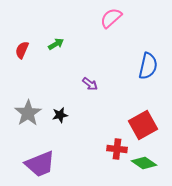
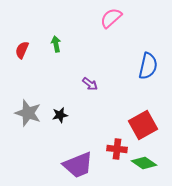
green arrow: rotated 70 degrees counterclockwise
gray star: rotated 20 degrees counterclockwise
purple trapezoid: moved 38 px right, 1 px down
